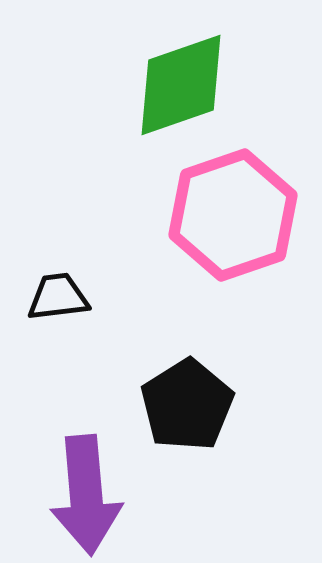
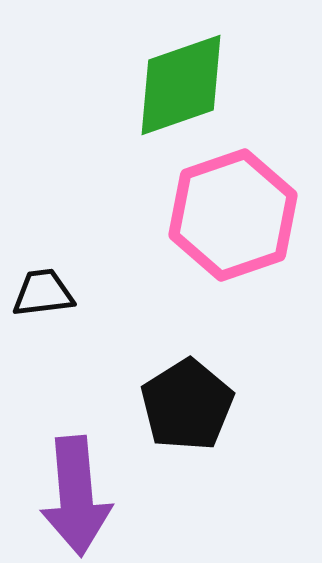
black trapezoid: moved 15 px left, 4 px up
purple arrow: moved 10 px left, 1 px down
